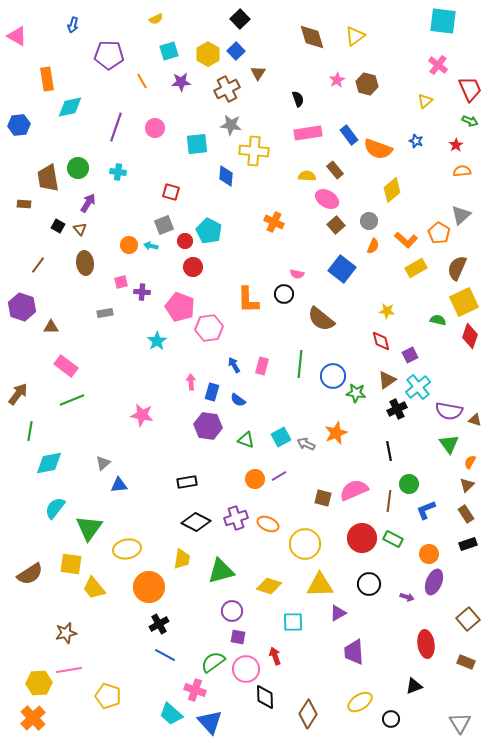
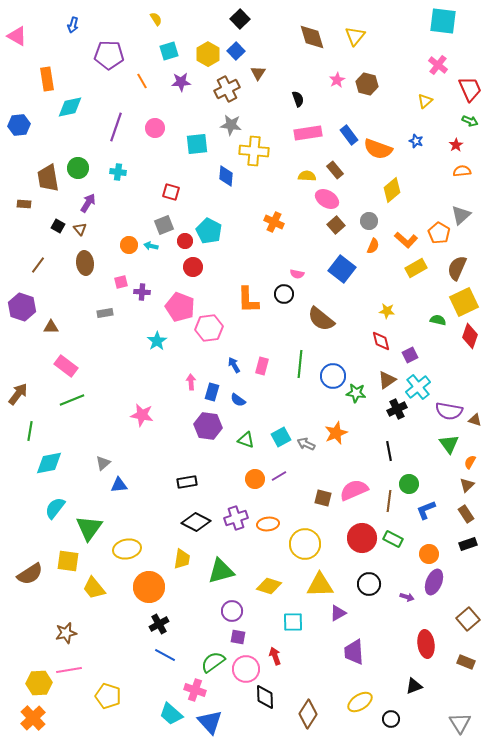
yellow semicircle at (156, 19): rotated 96 degrees counterclockwise
yellow triangle at (355, 36): rotated 15 degrees counterclockwise
orange ellipse at (268, 524): rotated 30 degrees counterclockwise
yellow square at (71, 564): moved 3 px left, 3 px up
